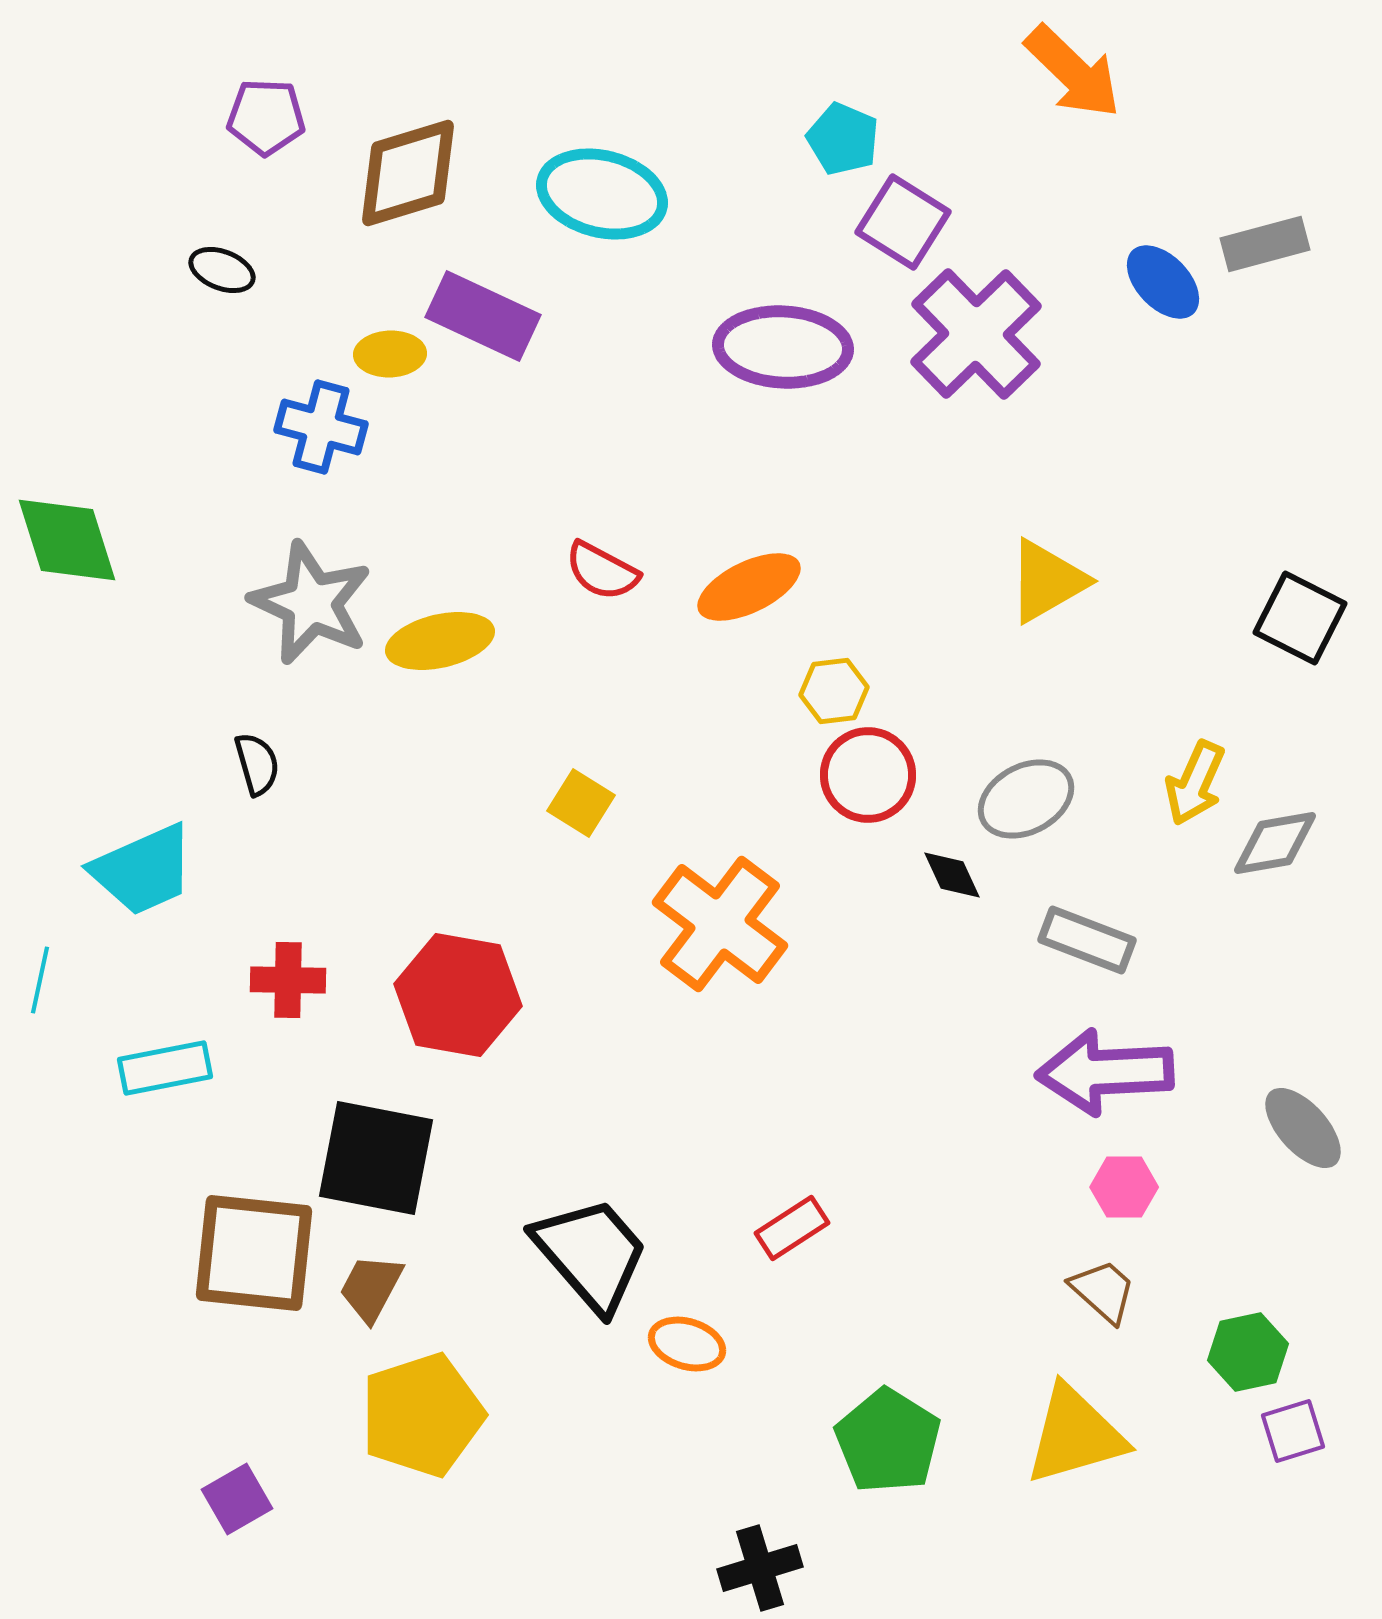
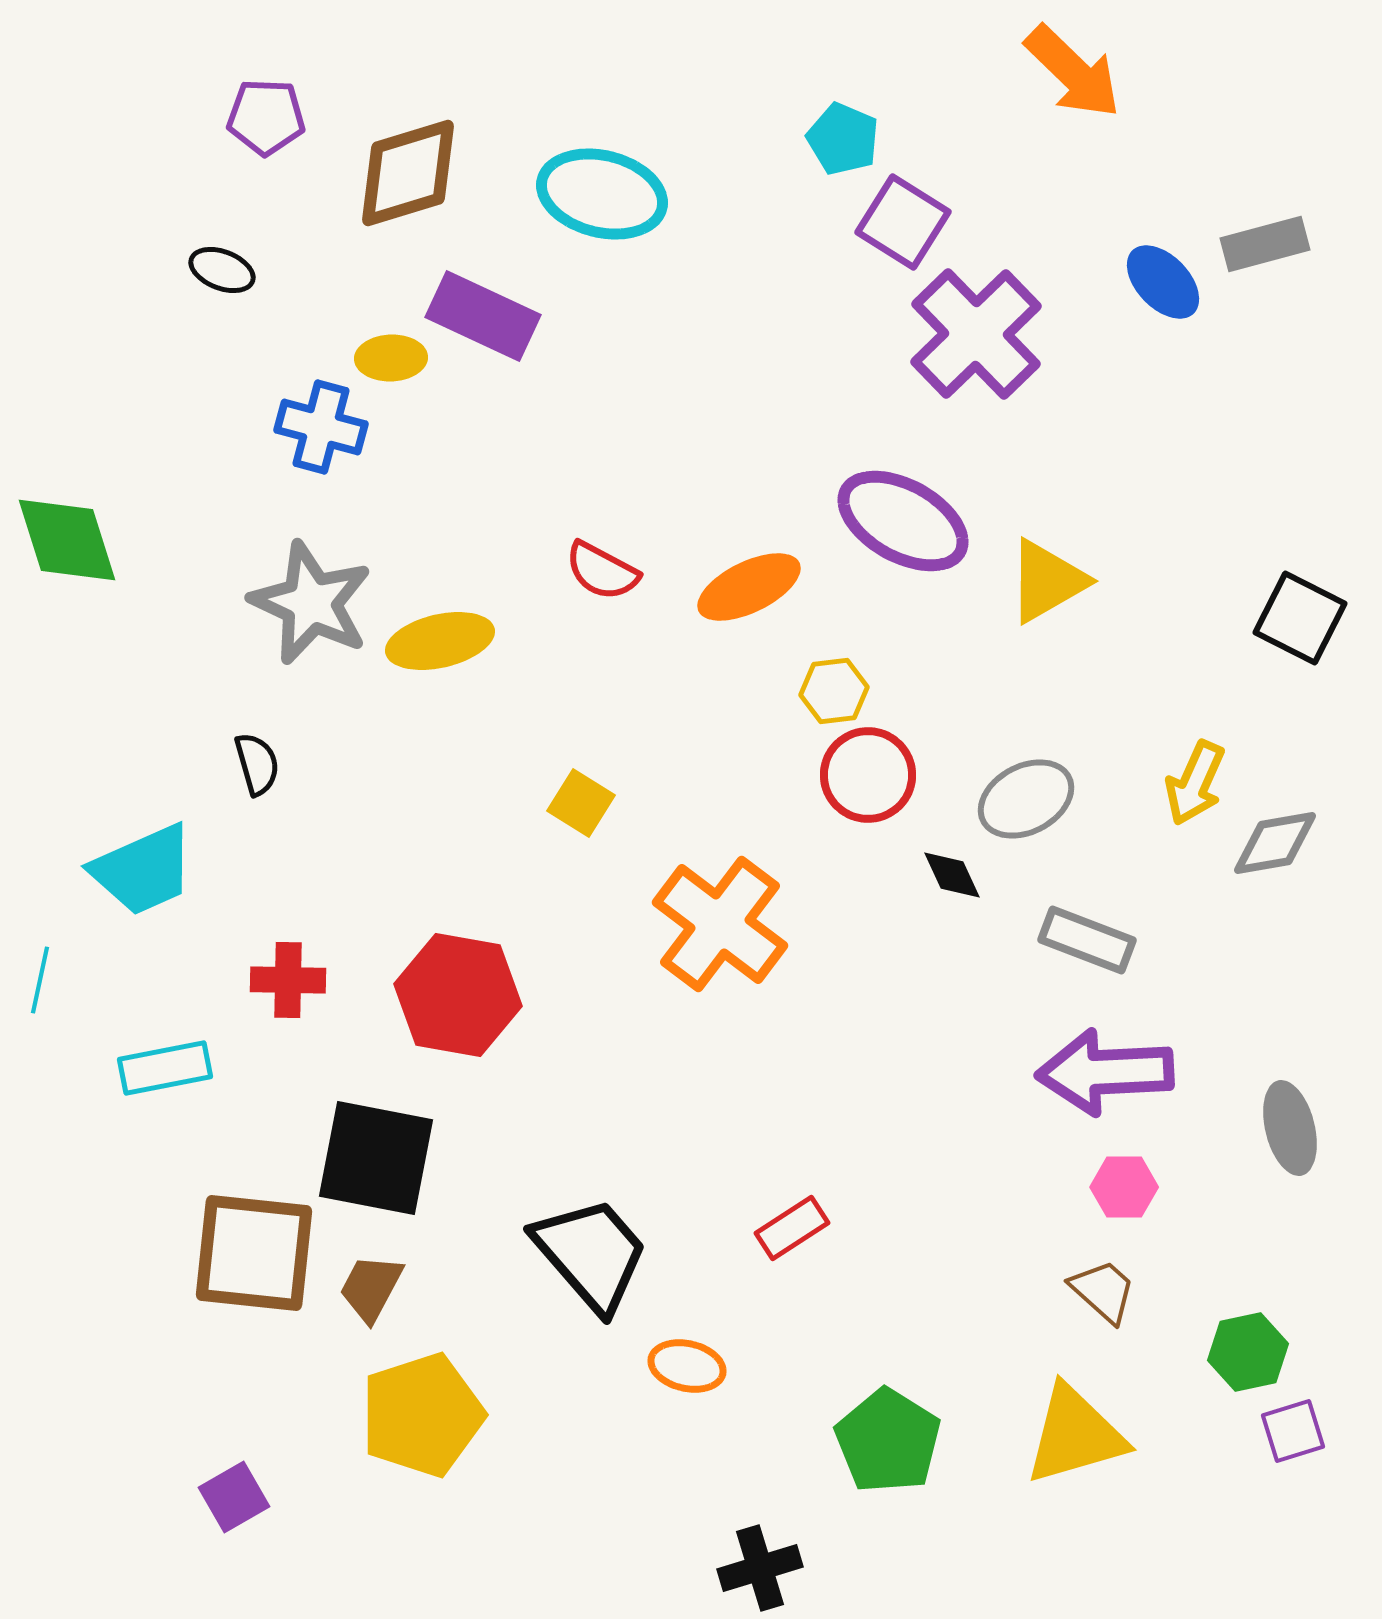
purple ellipse at (783, 347): moved 120 px right, 174 px down; rotated 26 degrees clockwise
yellow ellipse at (390, 354): moved 1 px right, 4 px down
gray ellipse at (1303, 1128): moved 13 px left; rotated 28 degrees clockwise
orange ellipse at (687, 1344): moved 22 px down; rotated 4 degrees counterclockwise
purple square at (237, 1499): moved 3 px left, 2 px up
